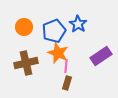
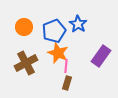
purple rectangle: rotated 20 degrees counterclockwise
brown cross: rotated 15 degrees counterclockwise
